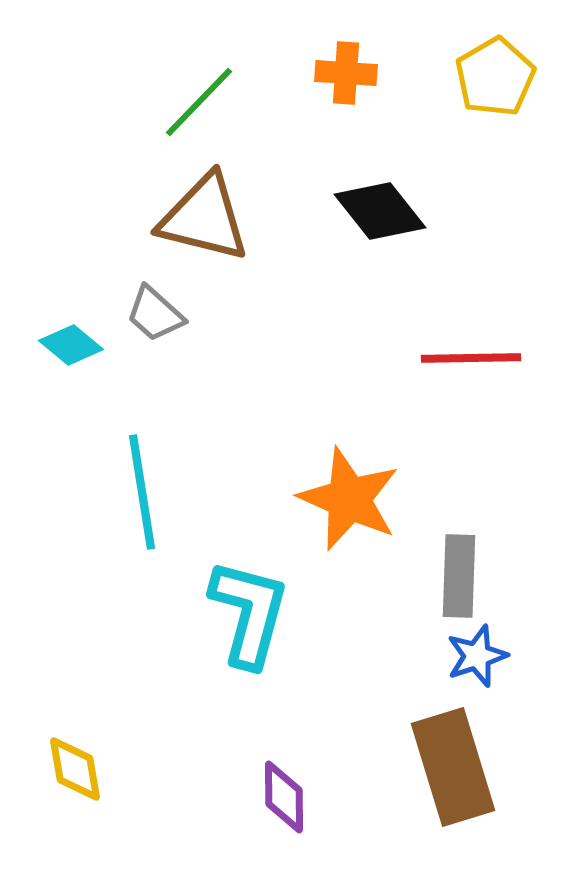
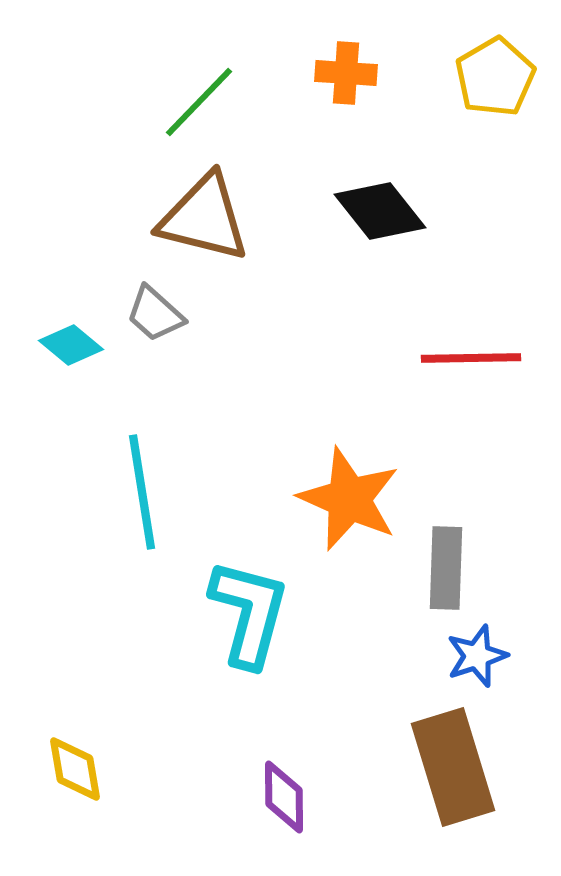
gray rectangle: moved 13 px left, 8 px up
